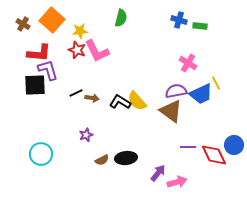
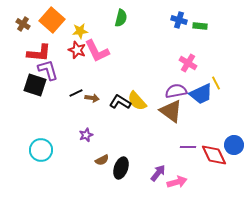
black square: rotated 20 degrees clockwise
cyan circle: moved 4 px up
black ellipse: moved 5 px left, 10 px down; rotated 65 degrees counterclockwise
